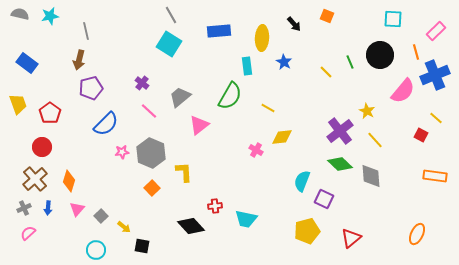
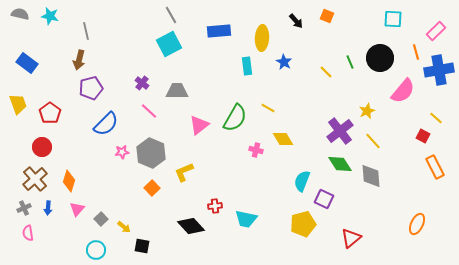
cyan star at (50, 16): rotated 24 degrees clockwise
black arrow at (294, 24): moved 2 px right, 3 px up
cyan square at (169, 44): rotated 30 degrees clockwise
black circle at (380, 55): moved 3 px down
blue cross at (435, 75): moved 4 px right, 5 px up; rotated 12 degrees clockwise
green semicircle at (230, 96): moved 5 px right, 22 px down
gray trapezoid at (180, 97): moved 3 px left, 6 px up; rotated 40 degrees clockwise
yellow star at (367, 111): rotated 21 degrees clockwise
red square at (421, 135): moved 2 px right, 1 px down
yellow diamond at (282, 137): moved 1 px right, 2 px down; rotated 65 degrees clockwise
yellow line at (375, 140): moved 2 px left, 1 px down
pink cross at (256, 150): rotated 16 degrees counterclockwise
green diamond at (340, 164): rotated 15 degrees clockwise
yellow L-shape at (184, 172): rotated 110 degrees counterclockwise
orange rectangle at (435, 176): moved 9 px up; rotated 55 degrees clockwise
gray square at (101, 216): moved 3 px down
yellow pentagon at (307, 231): moved 4 px left, 7 px up
pink semicircle at (28, 233): rotated 56 degrees counterclockwise
orange ellipse at (417, 234): moved 10 px up
